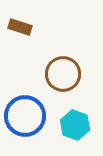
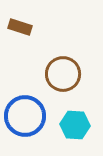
cyan hexagon: rotated 16 degrees counterclockwise
